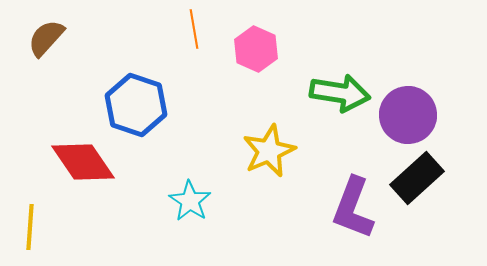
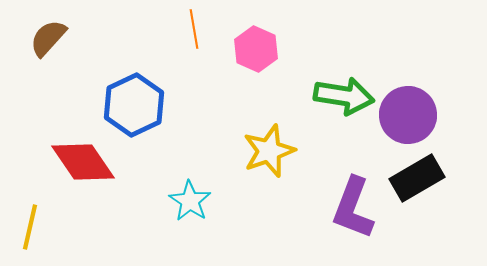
brown semicircle: moved 2 px right
green arrow: moved 4 px right, 3 px down
blue hexagon: moved 2 px left; rotated 16 degrees clockwise
yellow star: rotated 4 degrees clockwise
black rectangle: rotated 12 degrees clockwise
yellow line: rotated 9 degrees clockwise
